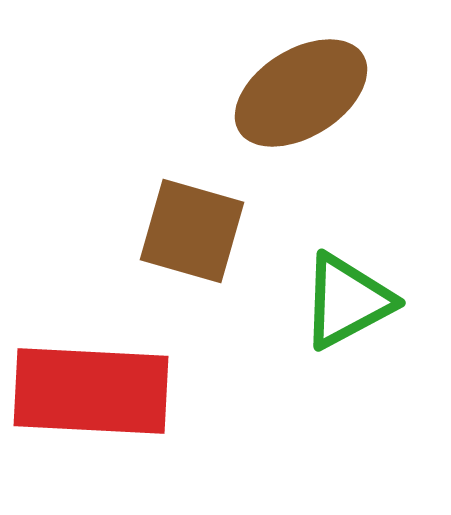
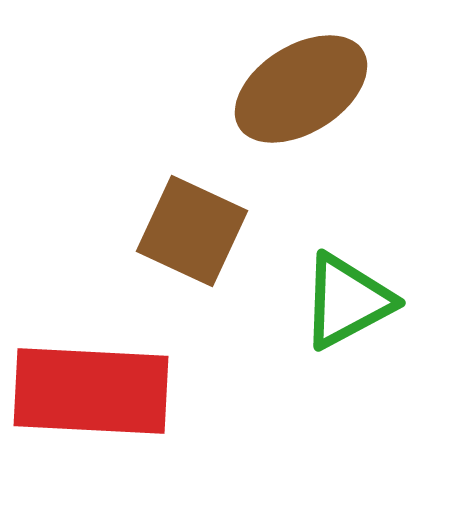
brown ellipse: moved 4 px up
brown square: rotated 9 degrees clockwise
